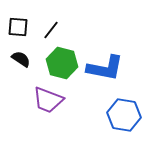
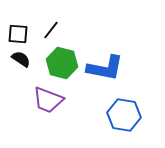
black square: moved 7 px down
